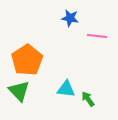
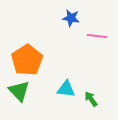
blue star: moved 1 px right
green arrow: moved 3 px right
